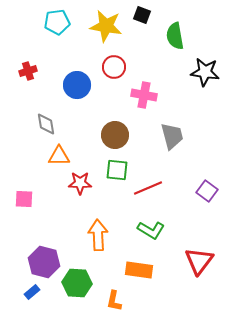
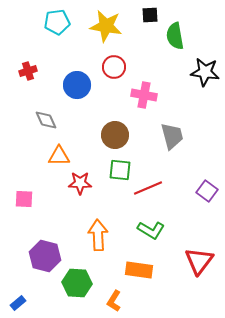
black square: moved 8 px right; rotated 24 degrees counterclockwise
gray diamond: moved 4 px up; rotated 15 degrees counterclockwise
green square: moved 3 px right
purple hexagon: moved 1 px right, 6 px up
blue rectangle: moved 14 px left, 11 px down
orange L-shape: rotated 20 degrees clockwise
